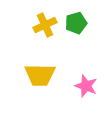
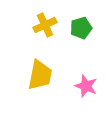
green pentagon: moved 5 px right, 5 px down
yellow trapezoid: rotated 80 degrees counterclockwise
